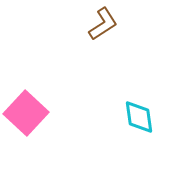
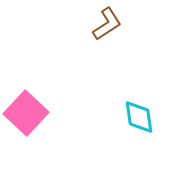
brown L-shape: moved 4 px right
